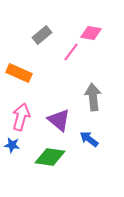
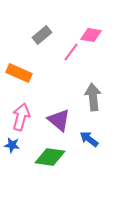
pink diamond: moved 2 px down
